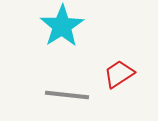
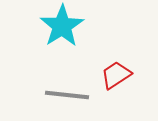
red trapezoid: moved 3 px left, 1 px down
